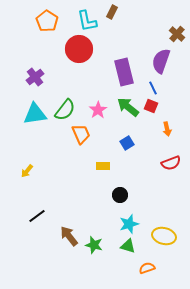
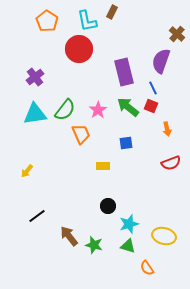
blue square: moved 1 px left; rotated 24 degrees clockwise
black circle: moved 12 px left, 11 px down
orange semicircle: rotated 105 degrees counterclockwise
